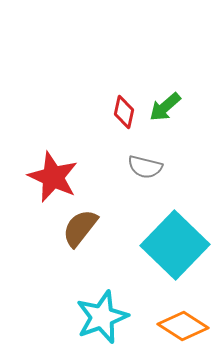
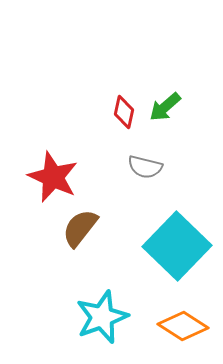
cyan square: moved 2 px right, 1 px down
